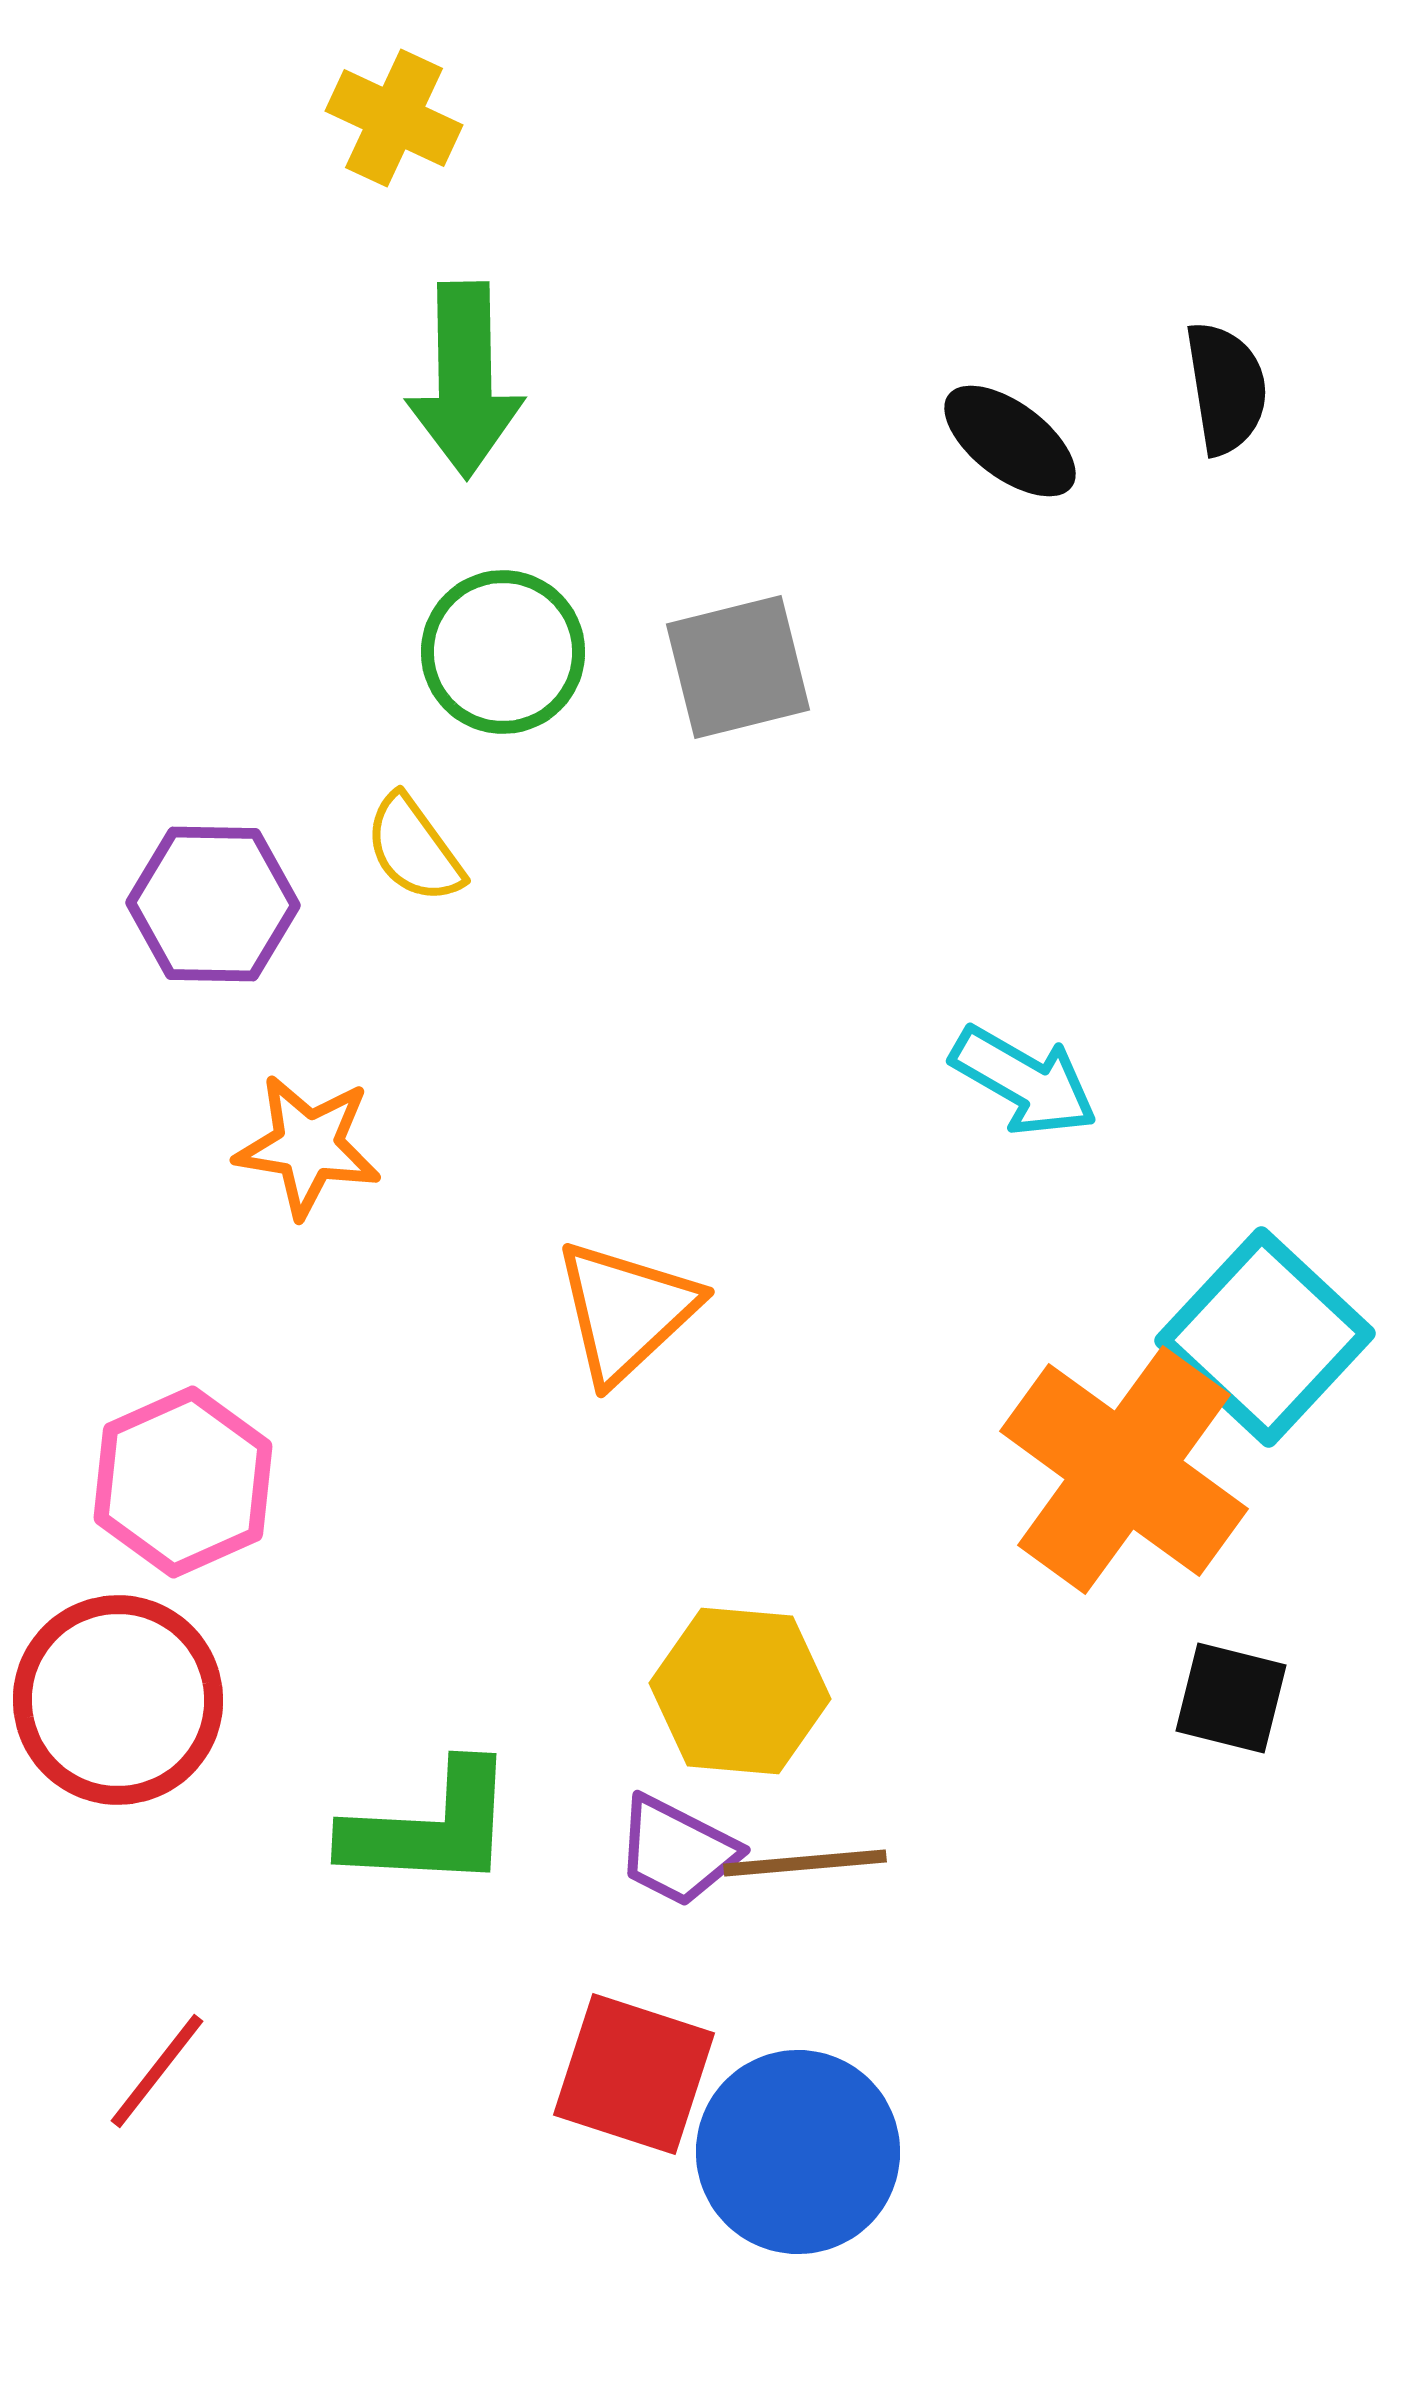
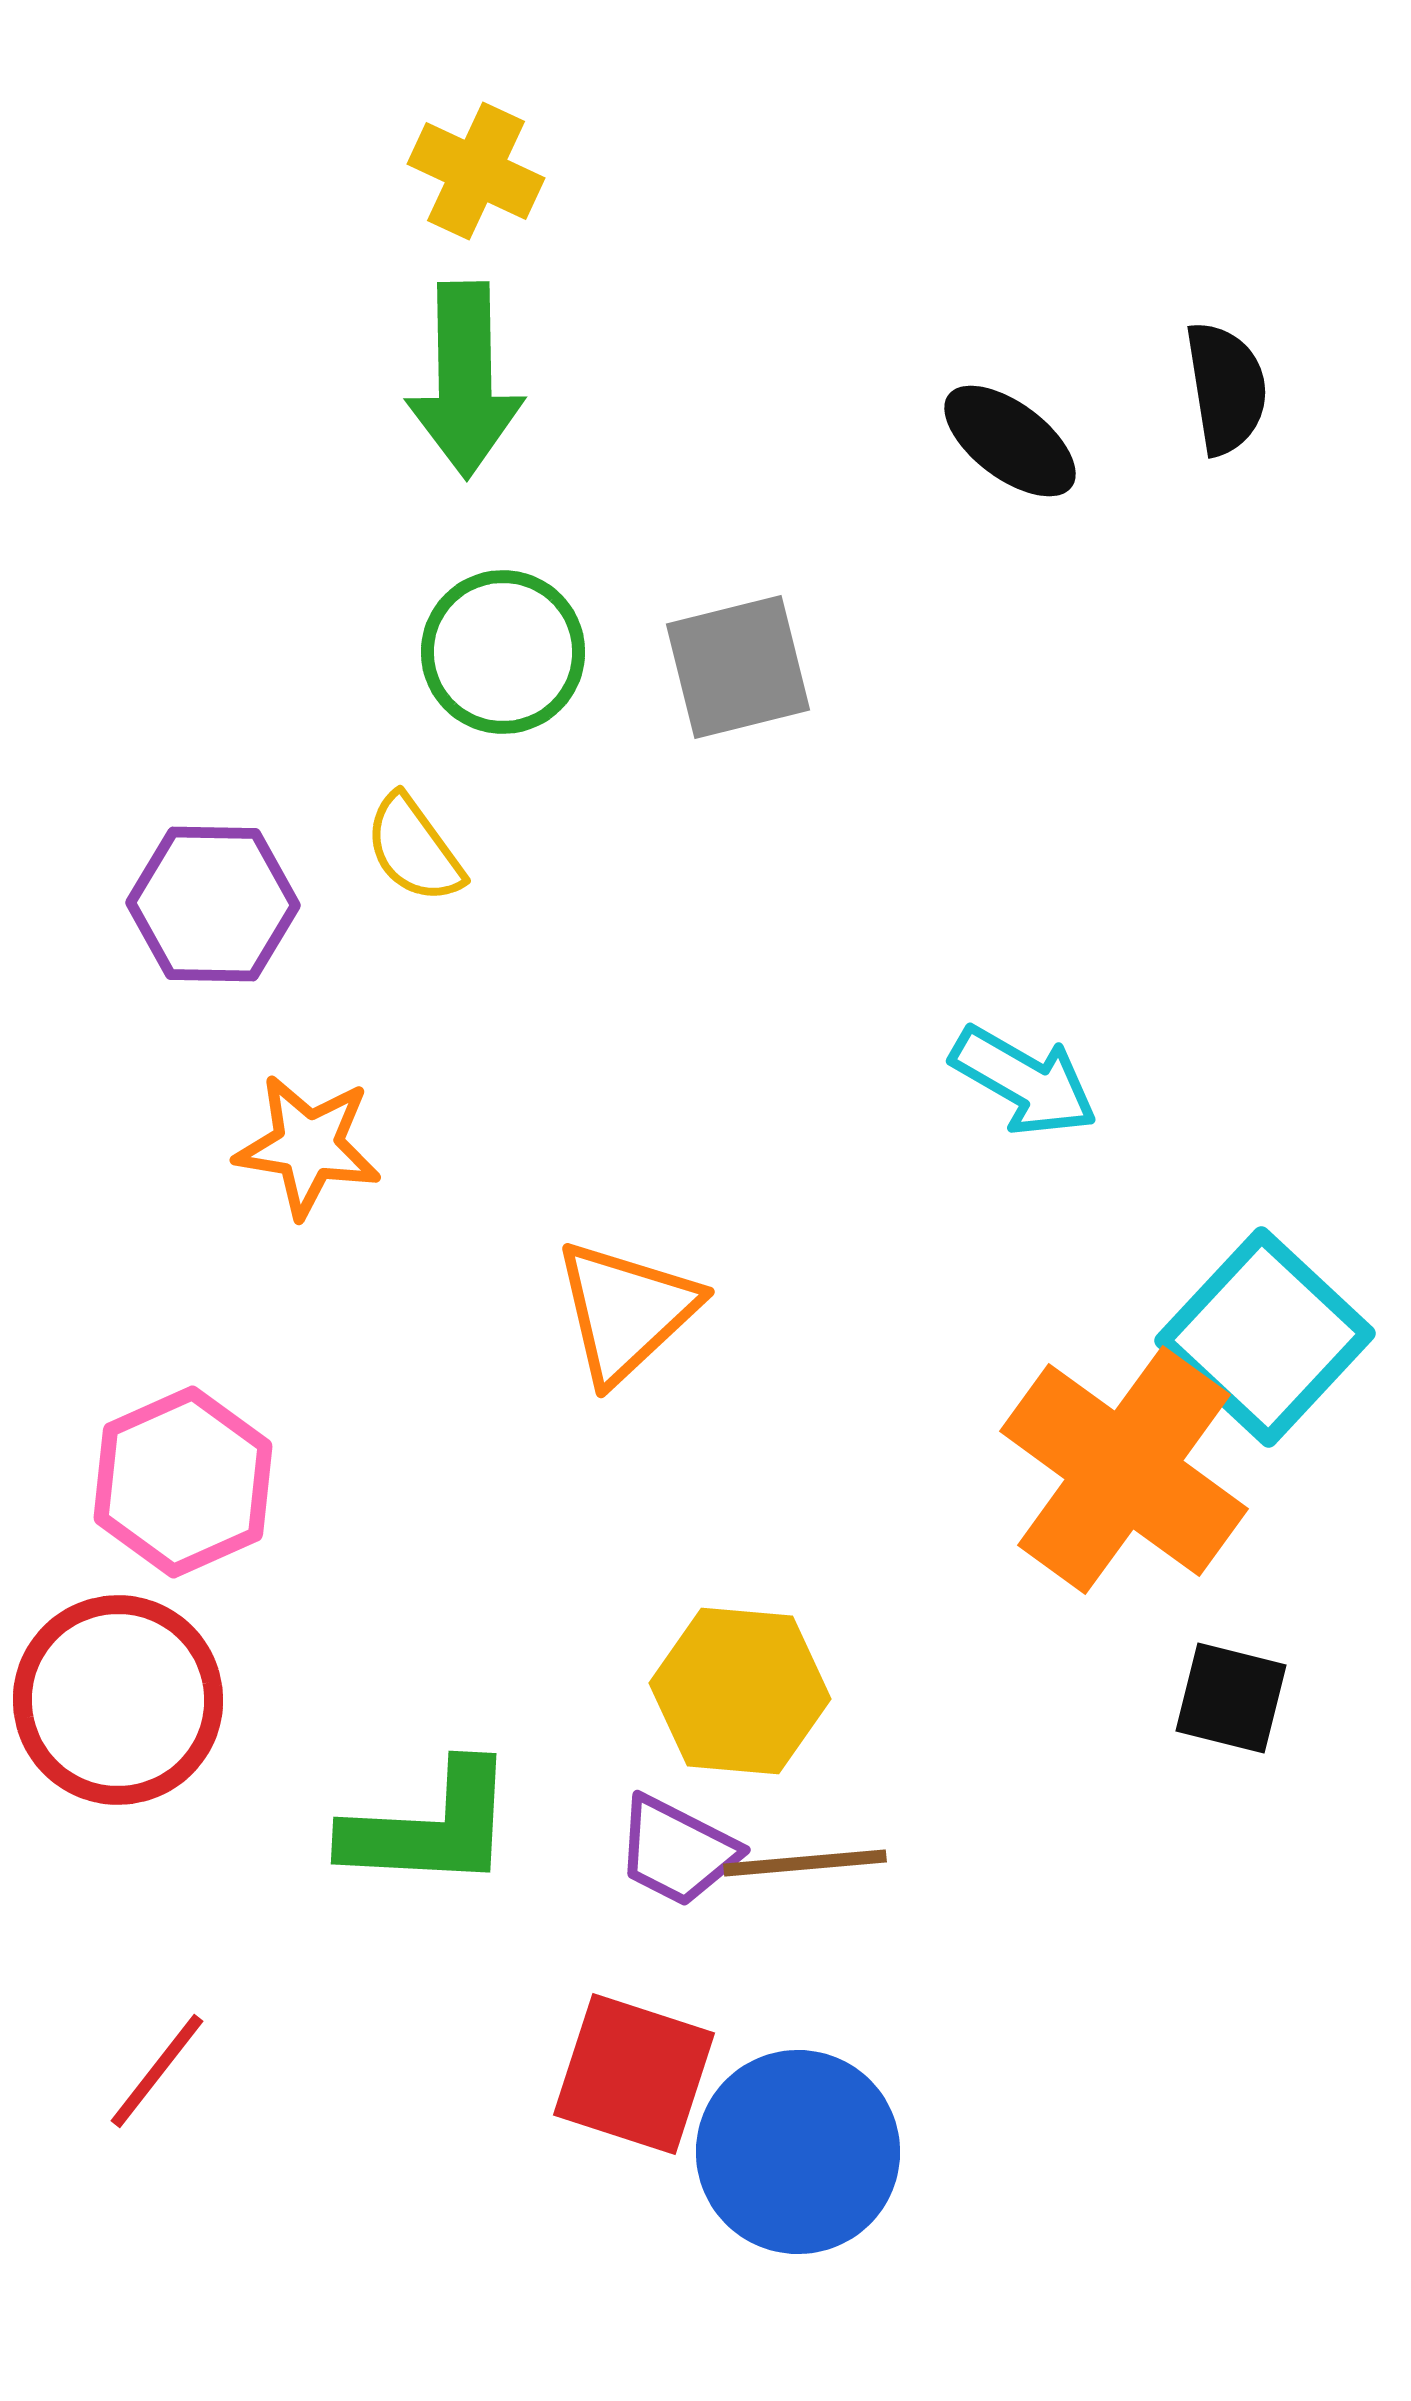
yellow cross: moved 82 px right, 53 px down
